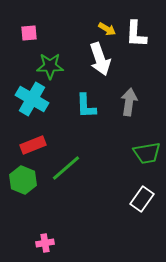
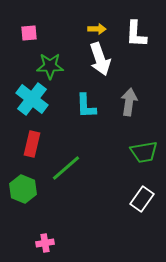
yellow arrow: moved 10 px left; rotated 30 degrees counterclockwise
cyan cross: rotated 8 degrees clockwise
red rectangle: moved 1 px left, 1 px up; rotated 55 degrees counterclockwise
green trapezoid: moved 3 px left, 1 px up
green hexagon: moved 9 px down
